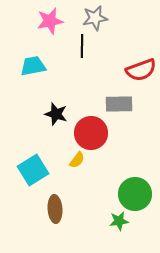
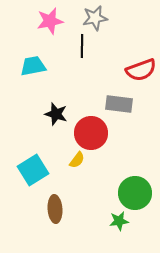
gray rectangle: rotated 8 degrees clockwise
green circle: moved 1 px up
